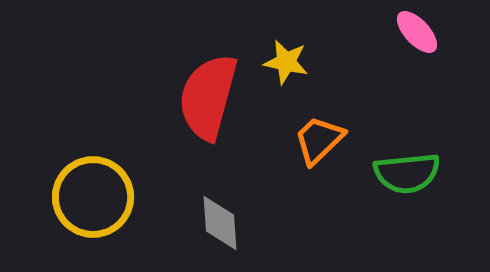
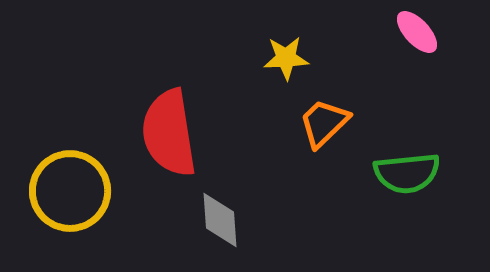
yellow star: moved 4 px up; rotated 15 degrees counterclockwise
red semicircle: moved 39 px left, 36 px down; rotated 24 degrees counterclockwise
orange trapezoid: moved 5 px right, 17 px up
yellow circle: moved 23 px left, 6 px up
gray diamond: moved 3 px up
